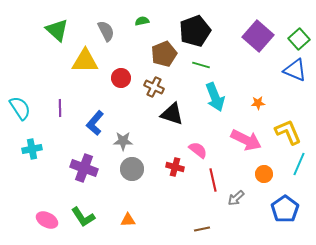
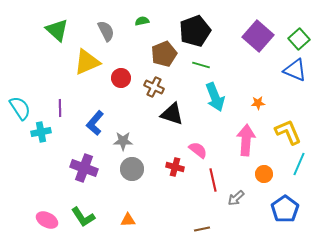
yellow triangle: moved 2 px right, 1 px down; rotated 24 degrees counterclockwise
pink arrow: rotated 112 degrees counterclockwise
cyan cross: moved 9 px right, 17 px up
